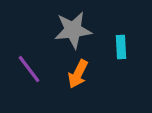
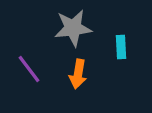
gray star: moved 2 px up
orange arrow: rotated 16 degrees counterclockwise
